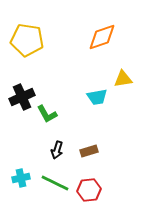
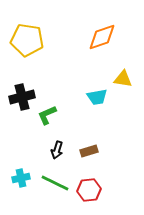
yellow triangle: rotated 18 degrees clockwise
black cross: rotated 10 degrees clockwise
green L-shape: moved 1 px down; rotated 95 degrees clockwise
